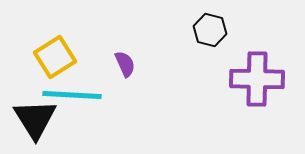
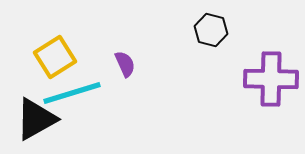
black hexagon: moved 1 px right
purple cross: moved 14 px right
cyan line: moved 2 px up; rotated 20 degrees counterclockwise
black triangle: moved 1 px right; rotated 33 degrees clockwise
